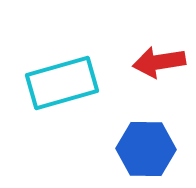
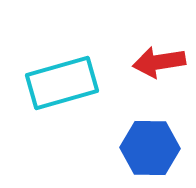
blue hexagon: moved 4 px right, 1 px up
